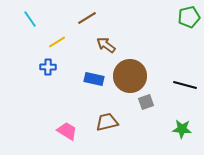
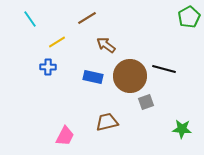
green pentagon: rotated 15 degrees counterclockwise
blue rectangle: moved 1 px left, 2 px up
black line: moved 21 px left, 16 px up
pink trapezoid: moved 2 px left, 5 px down; rotated 85 degrees clockwise
